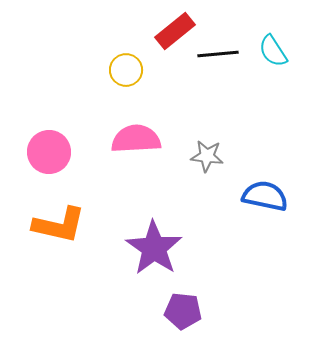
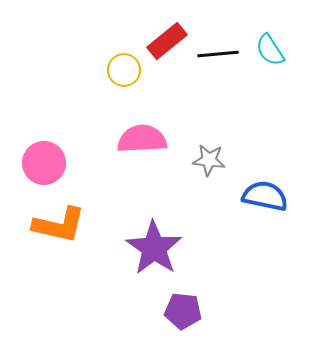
red rectangle: moved 8 px left, 10 px down
cyan semicircle: moved 3 px left, 1 px up
yellow circle: moved 2 px left
pink semicircle: moved 6 px right
pink circle: moved 5 px left, 11 px down
gray star: moved 2 px right, 4 px down
